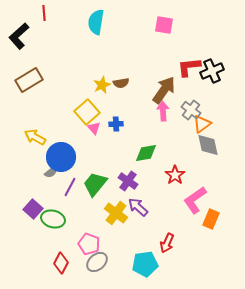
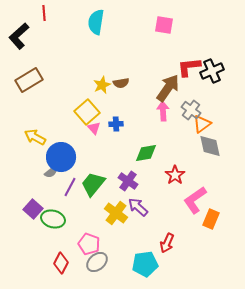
brown arrow: moved 4 px right, 2 px up
gray diamond: moved 2 px right, 1 px down
green trapezoid: moved 2 px left
